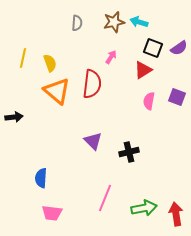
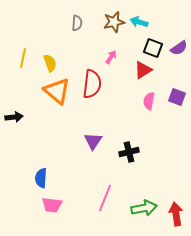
purple triangle: rotated 18 degrees clockwise
pink trapezoid: moved 8 px up
